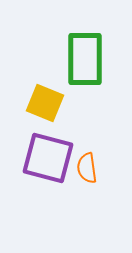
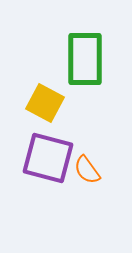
yellow square: rotated 6 degrees clockwise
orange semicircle: moved 2 px down; rotated 28 degrees counterclockwise
